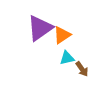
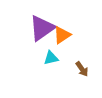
purple triangle: moved 2 px right
cyan triangle: moved 16 px left
